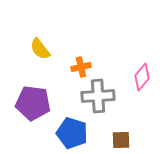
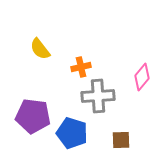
purple pentagon: moved 13 px down
